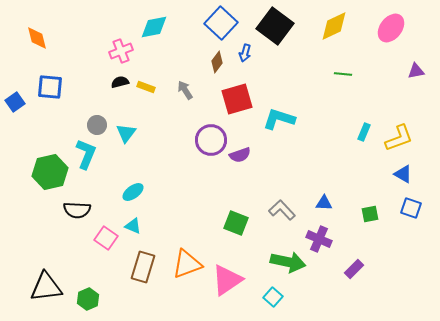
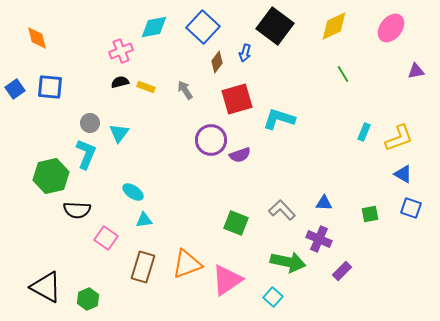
blue square at (221, 23): moved 18 px left, 4 px down
green line at (343, 74): rotated 54 degrees clockwise
blue square at (15, 102): moved 13 px up
gray circle at (97, 125): moved 7 px left, 2 px up
cyan triangle at (126, 133): moved 7 px left
green hexagon at (50, 172): moved 1 px right, 4 px down
cyan ellipse at (133, 192): rotated 70 degrees clockwise
cyan triangle at (133, 226): moved 11 px right, 6 px up; rotated 30 degrees counterclockwise
purple rectangle at (354, 269): moved 12 px left, 2 px down
black triangle at (46, 287): rotated 36 degrees clockwise
